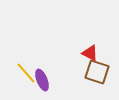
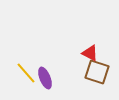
purple ellipse: moved 3 px right, 2 px up
